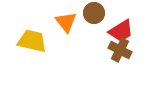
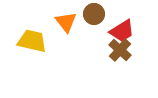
brown circle: moved 1 px down
red trapezoid: moved 1 px right
brown cross: rotated 15 degrees clockwise
